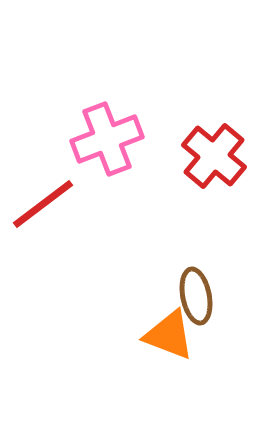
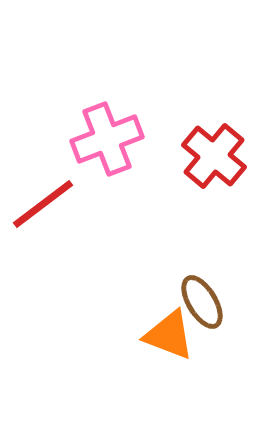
brown ellipse: moved 6 px right, 6 px down; rotated 20 degrees counterclockwise
